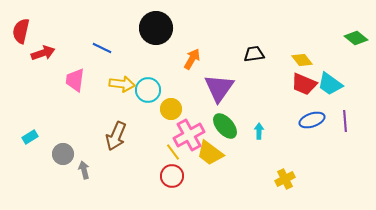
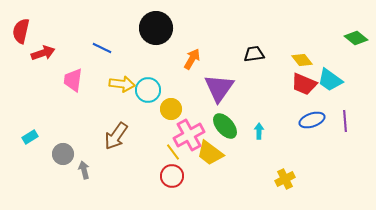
pink trapezoid: moved 2 px left
cyan trapezoid: moved 4 px up
brown arrow: rotated 12 degrees clockwise
